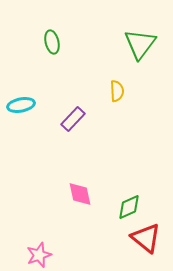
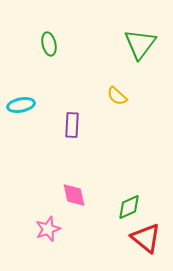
green ellipse: moved 3 px left, 2 px down
yellow semicircle: moved 5 px down; rotated 135 degrees clockwise
purple rectangle: moved 1 px left, 6 px down; rotated 40 degrees counterclockwise
pink diamond: moved 6 px left, 1 px down
pink star: moved 9 px right, 26 px up
